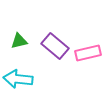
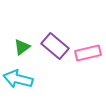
green triangle: moved 3 px right, 6 px down; rotated 24 degrees counterclockwise
cyan arrow: rotated 8 degrees clockwise
